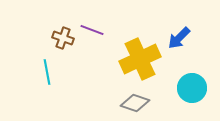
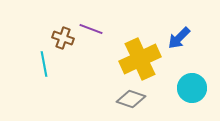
purple line: moved 1 px left, 1 px up
cyan line: moved 3 px left, 8 px up
gray diamond: moved 4 px left, 4 px up
